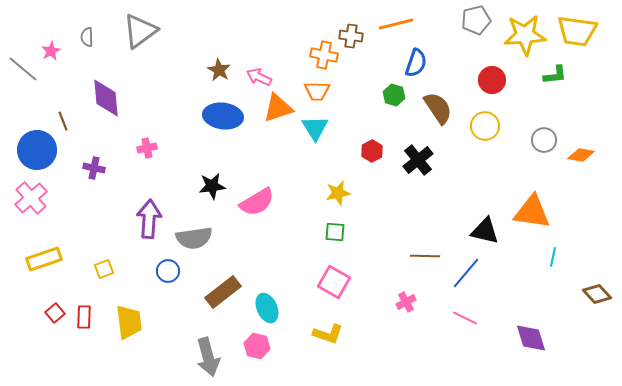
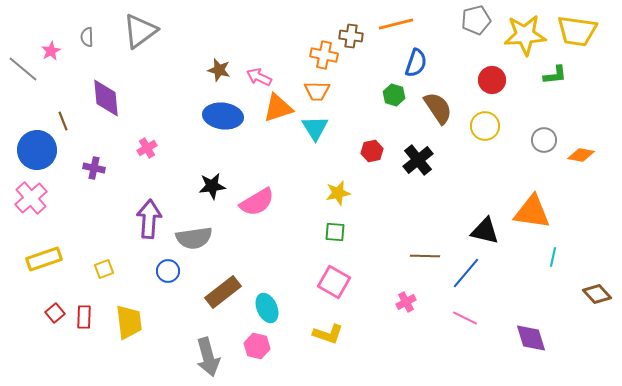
brown star at (219, 70): rotated 15 degrees counterclockwise
pink cross at (147, 148): rotated 18 degrees counterclockwise
red hexagon at (372, 151): rotated 15 degrees clockwise
